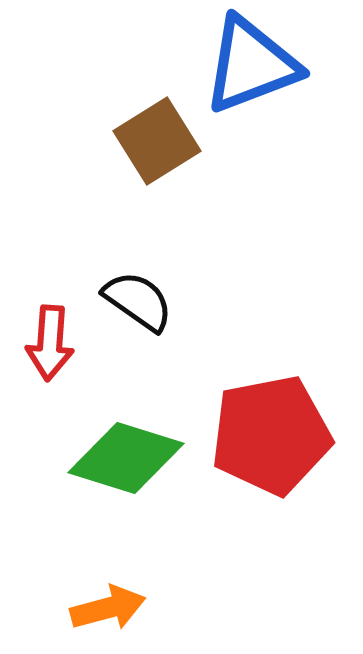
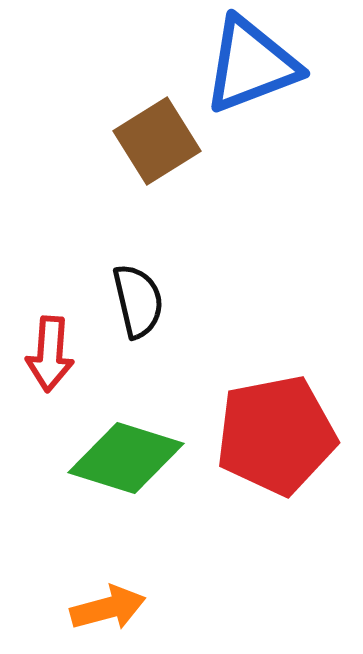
black semicircle: rotated 42 degrees clockwise
red arrow: moved 11 px down
red pentagon: moved 5 px right
